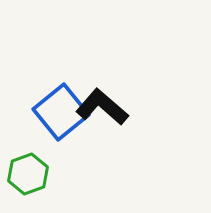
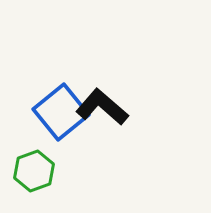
green hexagon: moved 6 px right, 3 px up
